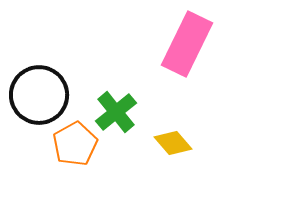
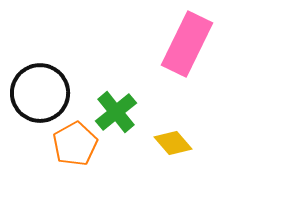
black circle: moved 1 px right, 2 px up
